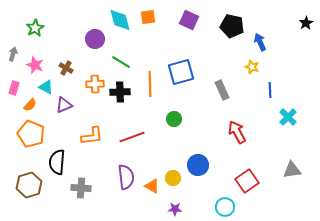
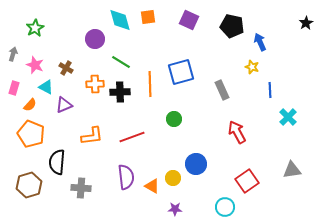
blue circle: moved 2 px left, 1 px up
